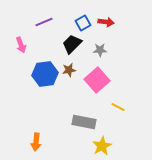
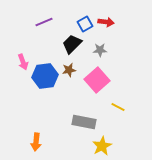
blue square: moved 2 px right, 1 px down
pink arrow: moved 2 px right, 17 px down
blue hexagon: moved 2 px down
